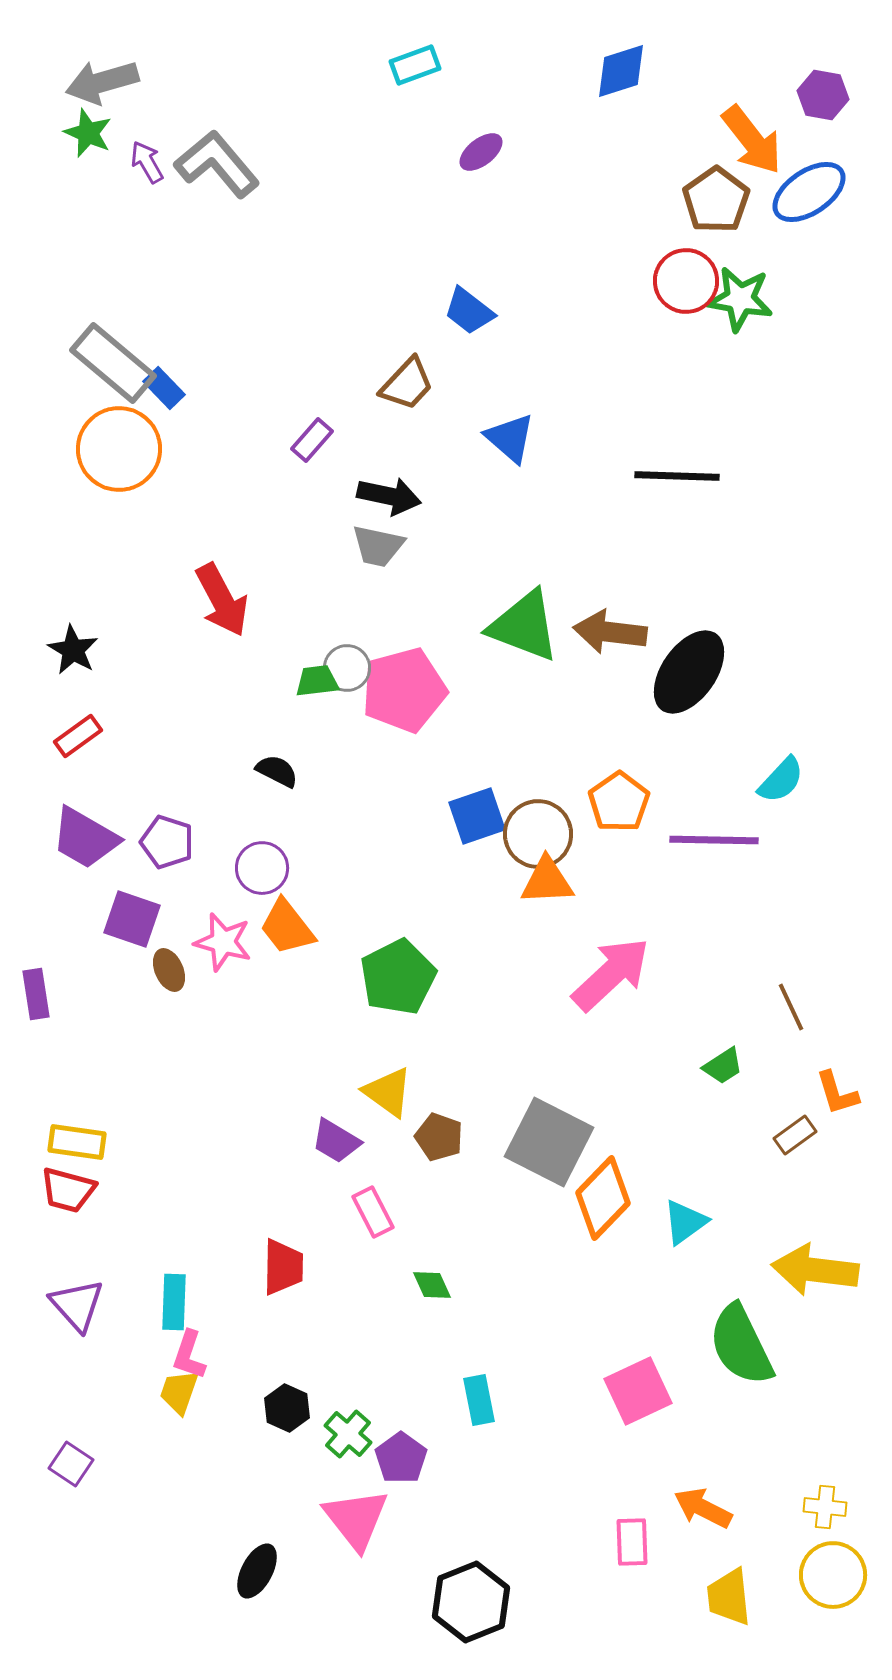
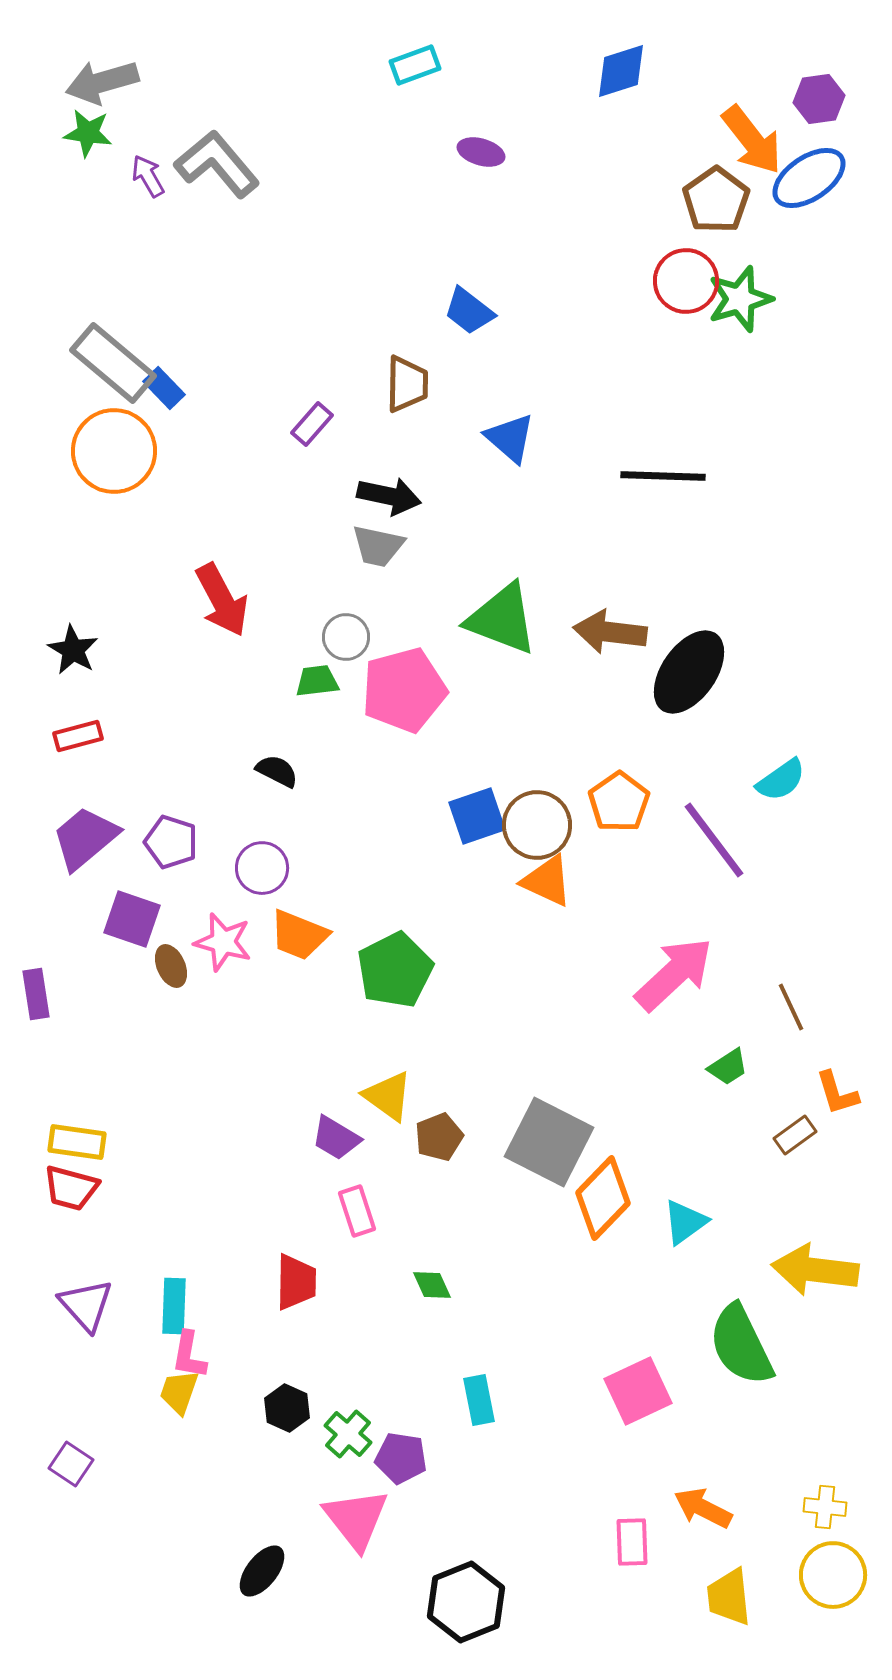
purple hexagon at (823, 95): moved 4 px left, 4 px down; rotated 18 degrees counterclockwise
green star at (88, 133): rotated 15 degrees counterclockwise
purple ellipse at (481, 152): rotated 54 degrees clockwise
purple arrow at (147, 162): moved 1 px right, 14 px down
blue ellipse at (809, 192): moved 14 px up
green star at (740, 299): rotated 26 degrees counterclockwise
brown trapezoid at (407, 384): rotated 42 degrees counterclockwise
purple rectangle at (312, 440): moved 16 px up
orange circle at (119, 449): moved 5 px left, 2 px down
black line at (677, 476): moved 14 px left
green triangle at (524, 626): moved 22 px left, 7 px up
gray circle at (347, 668): moved 1 px left, 31 px up
red rectangle at (78, 736): rotated 21 degrees clockwise
cyan semicircle at (781, 780): rotated 12 degrees clockwise
brown circle at (538, 834): moved 1 px left, 9 px up
purple trapezoid at (85, 838): rotated 110 degrees clockwise
purple line at (714, 840): rotated 52 degrees clockwise
purple pentagon at (167, 842): moved 4 px right
orange triangle at (547, 881): rotated 28 degrees clockwise
orange trapezoid at (287, 927): moved 12 px right, 8 px down; rotated 30 degrees counterclockwise
brown ellipse at (169, 970): moved 2 px right, 4 px up
pink arrow at (611, 974): moved 63 px right
green pentagon at (398, 977): moved 3 px left, 7 px up
green trapezoid at (723, 1066): moved 5 px right, 1 px down
yellow triangle at (388, 1092): moved 4 px down
brown pentagon at (439, 1137): rotated 30 degrees clockwise
purple trapezoid at (336, 1141): moved 3 px up
red trapezoid at (68, 1190): moved 3 px right, 2 px up
pink rectangle at (373, 1212): moved 16 px left, 1 px up; rotated 9 degrees clockwise
red trapezoid at (283, 1267): moved 13 px right, 15 px down
cyan rectangle at (174, 1302): moved 4 px down
purple triangle at (77, 1305): moved 9 px right
pink L-shape at (189, 1355): rotated 9 degrees counterclockwise
purple pentagon at (401, 1458): rotated 27 degrees counterclockwise
black ellipse at (257, 1571): moved 5 px right; rotated 10 degrees clockwise
black hexagon at (471, 1602): moved 5 px left
